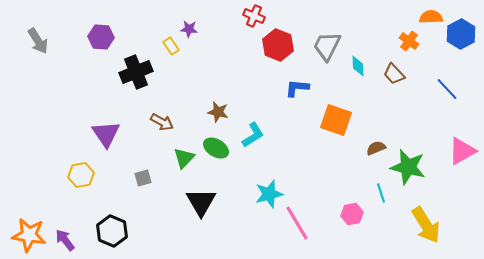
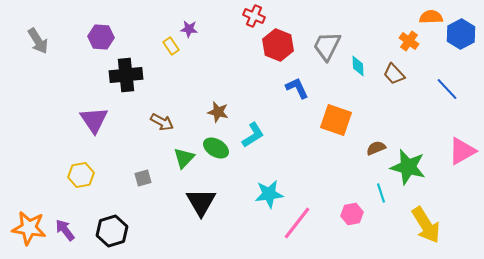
black cross: moved 10 px left, 3 px down; rotated 16 degrees clockwise
blue L-shape: rotated 60 degrees clockwise
purple triangle: moved 12 px left, 14 px up
cyan star: rotated 8 degrees clockwise
pink line: rotated 69 degrees clockwise
black hexagon: rotated 20 degrees clockwise
orange star: moved 7 px up
purple arrow: moved 10 px up
